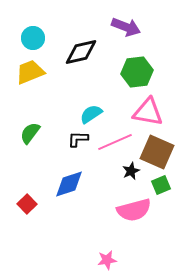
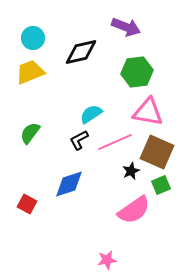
black L-shape: moved 1 px right, 1 px down; rotated 30 degrees counterclockwise
red square: rotated 18 degrees counterclockwise
pink semicircle: rotated 20 degrees counterclockwise
